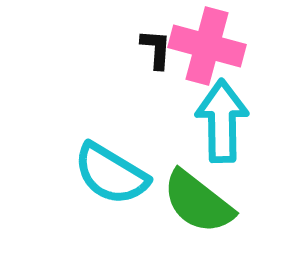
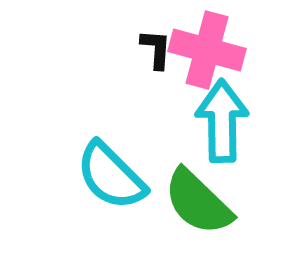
pink cross: moved 4 px down
cyan semicircle: moved 2 px down; rotated 14 degrees clockwise
green semicircle: rotated 6 degrees clockwise
